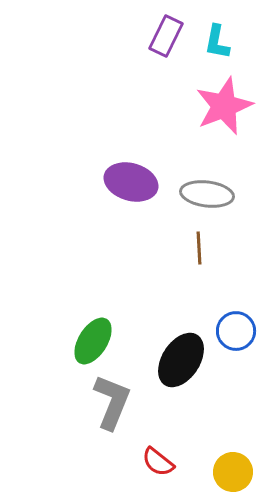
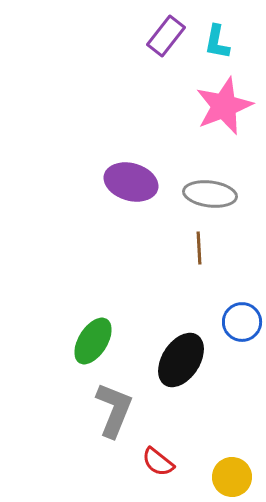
purple rectangle: rotated 12 degrees clockwise
gray ellipse: moved 3 px right
blue circle: moved 6 px right, 9 px up
gray L-shape: moved 2 px right, 8 px down
yellow circle: moved 1 px left, 5 px down
